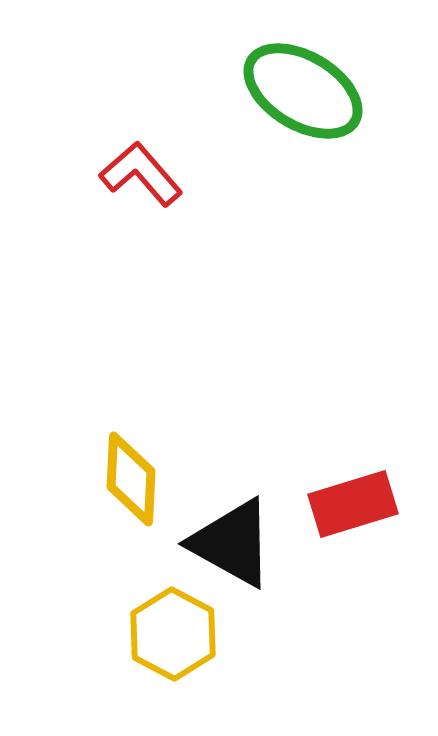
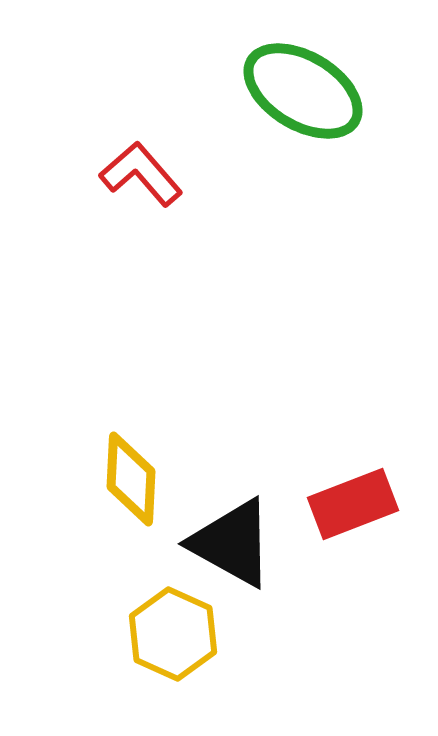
red rectangle: rotated 4 degrees counterclockwise
yellow hexagon: rotated 4 degrees counterclockwise
